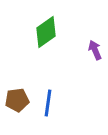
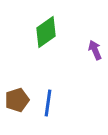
brown pentagon: rotated 10 degrees counterclockwise
